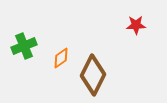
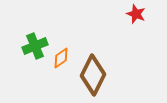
red star: moved 11 px up; rotated 24 degrees clockwise
green cross: moved 11 px right
